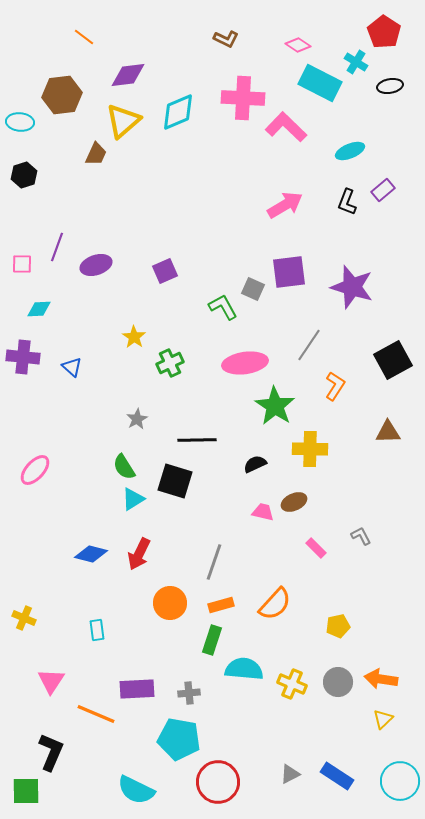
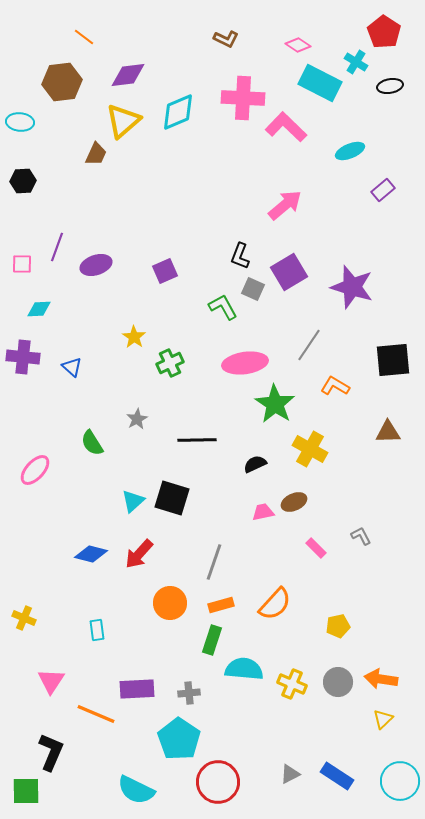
brown hexagon at (62, 95): moved 13 px up
black hexagon at (24, 175): moved 1 px left, 6 px down; rotated 15 degrees clockwise
black L-shape at (347, 202): moved 107 px left, 54 px down
pink arrow at (285, 205): rotated 9 degrees counterclockwise
purple square at (289, 272): rotated 24 degrees counterclockwise
black square at (393, 360): rotated 24 degrees clockwise
orange L-shape at (335, 386): rotated 92 degrees counterclockwise
green star at (275, 406): moved 2 px up
yellow cross at (310, 449): rotated 28 degrees clockwise
green semicircle at (124, 467): moved 32 px left, 24 px up
black square at (175, 481): moved 3 px left, 17 px down
cyan triangle at (133, 499): moved 2 px down; rotated 10 degrees counterclockwise
pink trapezoid at (263, 512): rotated 25 degrees counterclockwise
red arrow at (139, 554): rotated 16 degrees clockwise
cyan pentagon at (179, 739): rotated 24 degrees clockwise
